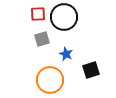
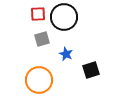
orange circle: moved 11 px left
